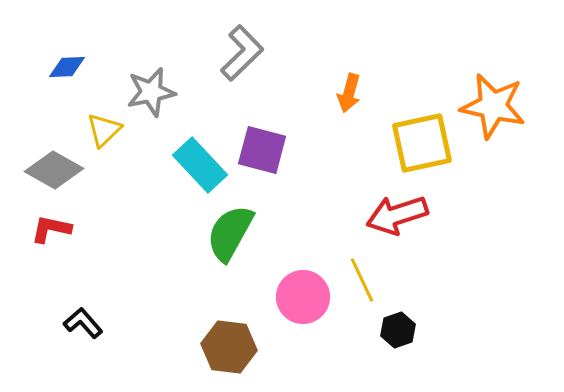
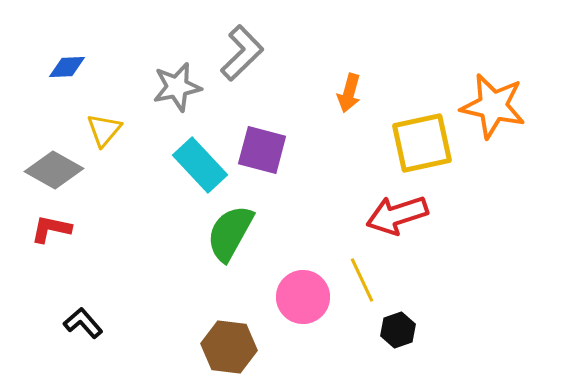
gray star: moved 26 px right, 5 px up
yellow triangle: rotated 6 degrees counterclockwise
